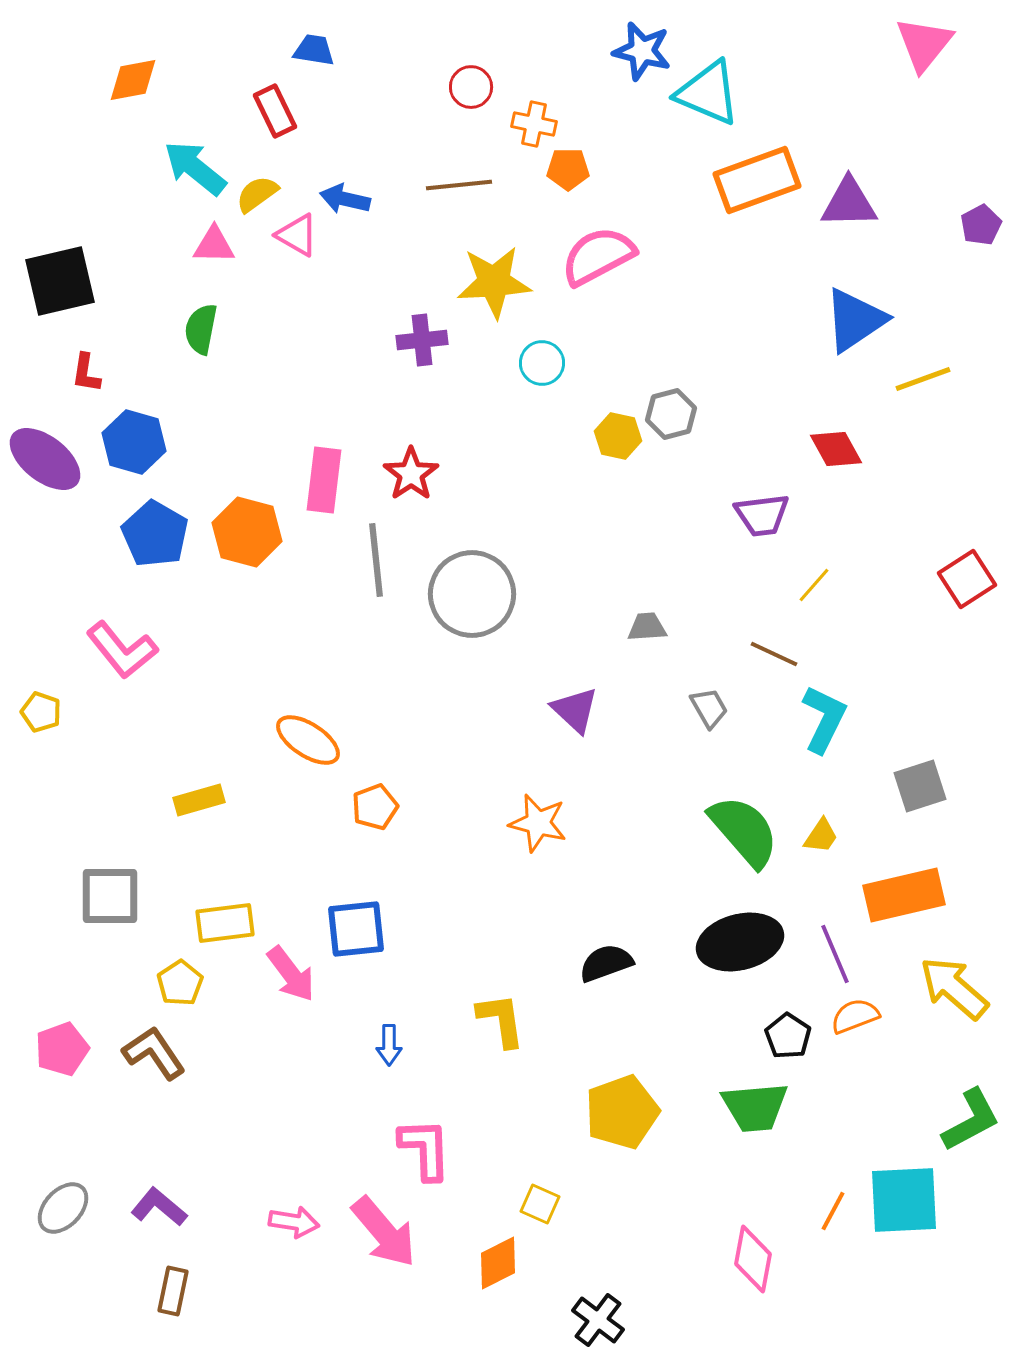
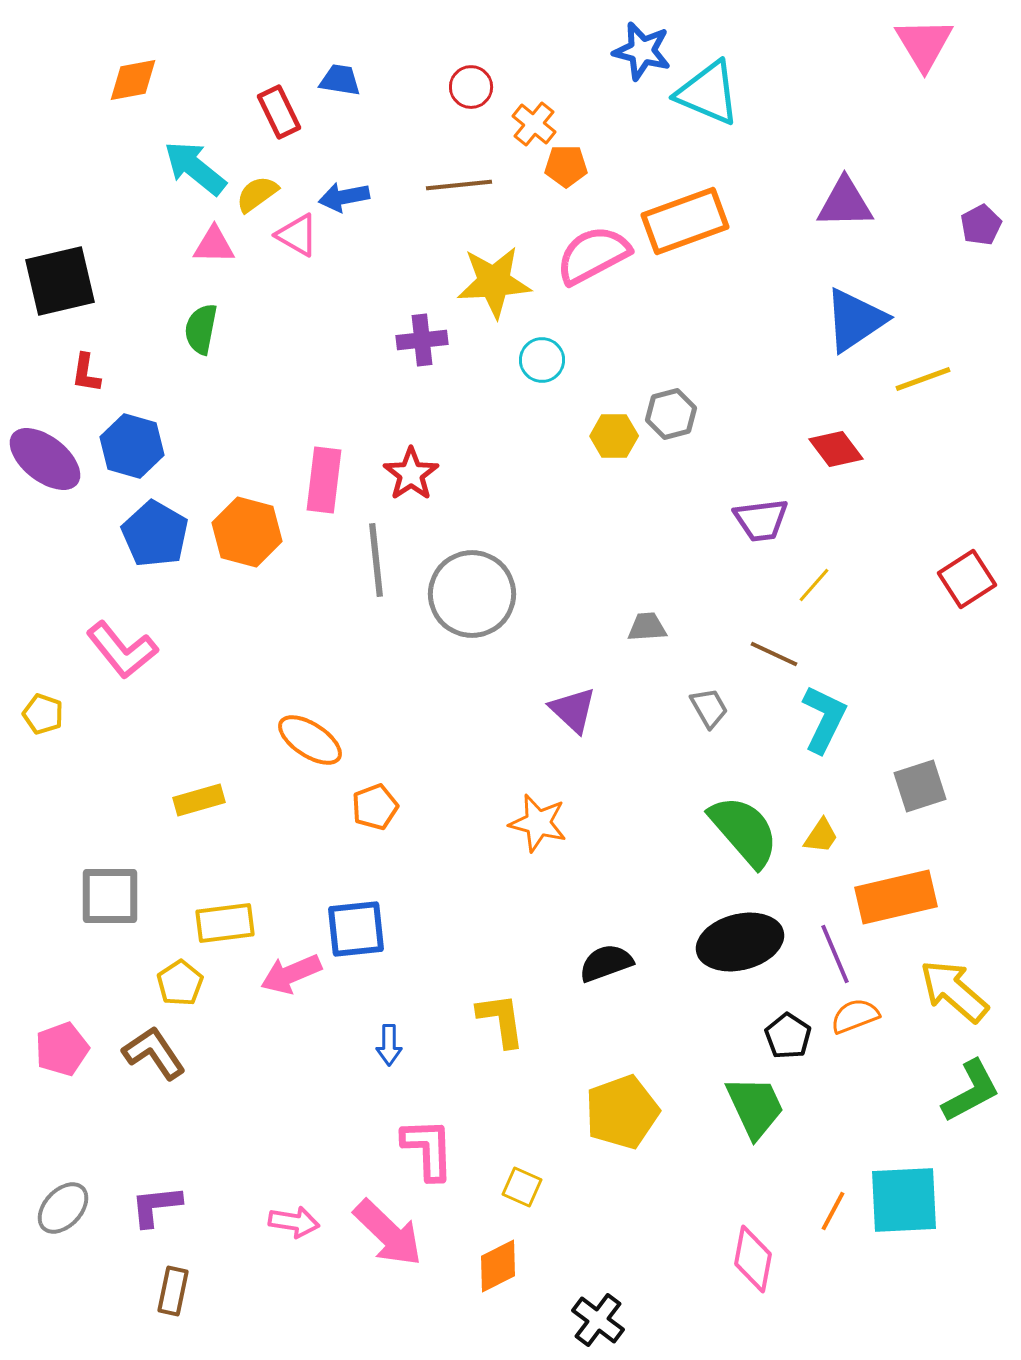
pink triangle at (924, 44): rotated 10 degrees counterclockwise
blue trapezoid at (314, 50): moved 26 px right, 30 px down
red rectangle at (275, 111): moved 4 px right, 1 px down
orange cross at (534, 124): rotated 27 degrees clockwise
orange pentagon at (568, 169): moved 2 px left, 3 px up
orange rectangle at (757, 180): moved 72 px left, 41 px down
blue arrow at (345, 199): moved 1 px left, 2 px up; rotated 24 degrees counterclockwise
purple triangle at (849, 203): moved 4 px left
pink semicircle at (598, 256): moved 5 px left, 1 px up
cyan circle at (542, 363): moved 3 px up
yellow hexagon at (618, 436): moved 4 px left; rotated 12 degrees counterclockwise
blue hexagon at (134, 442): moved 2 px left, 4 px down
red diamond at (836, 449): rotated 8 degrees counterclockwise
purple trapezoid at (762, 515): moved 1 px left, 5 px down
purple triangle at (575, 710): moved 2 px left
yellow pentagon at (41, 712): moved 2 px right, 2 px down
orange ellipse at (308, 740): moved 2 px right
orange rectangle at (904, 895): moved 8 px left, 2 px down
pink arrow at (291, 974): rotated 104 degrees clockwise
yellow arrow at (954, 988): moved 3 px down
green trapezoid at (755, 1107): rotated 110 degrees counterclockwise
green L-shape at (971, 1120): moved 29 px up
pink L-shape at (425, 1149): moved 3 px right
yellow square at (540, 1204): moved 18 px left, 17 px up
purple L-shape at (159, 1207): moved 3 px left, 1 px up; rotated 46 degrees counterclockwise
pink arrow at (384, 1232): moved 4 px right, 1 px down; rotated 6 degrees counterclockwise
orange diamond at (498, 1263): moved 3 px down
